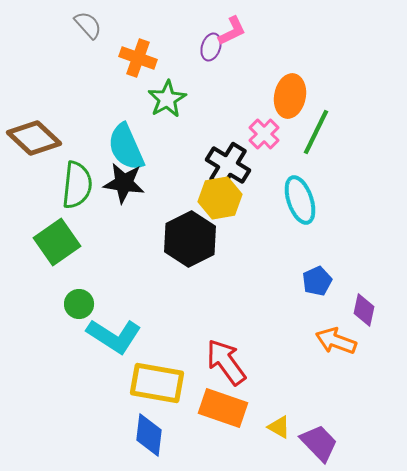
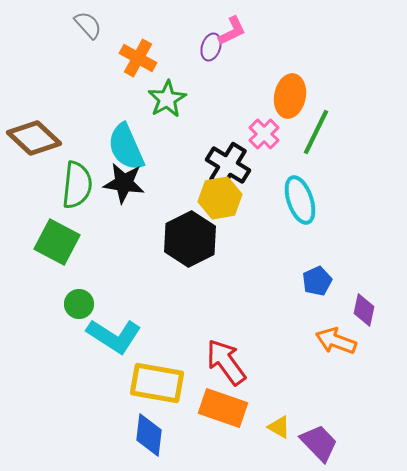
orange cross: rotated 9 degrees clockwise
green square: rotated 27 degrees counterclockwise
